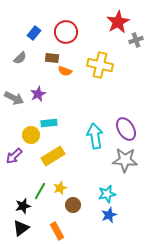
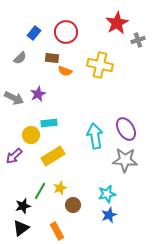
red star: moved 1 px left, 1 px down
gray cross: moved 2 px right
